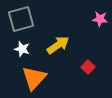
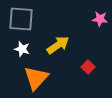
gray square: rotated 20 degrees clockwise
orange triangle: moved 2 px right
